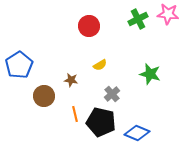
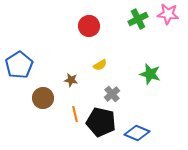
brown circle: moved 1 px left, 2 px down
